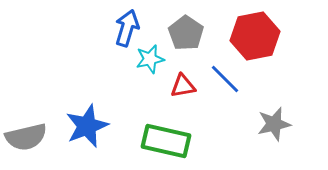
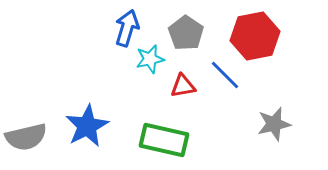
blue line: moved 4 px up
blue star: rotated 6 degrees counterclockwise
green rectangle: moved 2 px left, 1 px up
